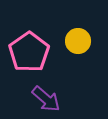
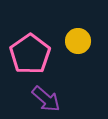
pink pentagon: moved 1 px right, 2 px down
